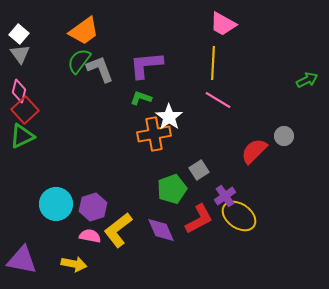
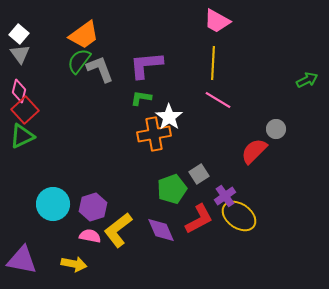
pink trapezoid: moved 6 px left, 3 px up
orange trapezoid: moved 4 px down
green L-shape: rotated 10 degrees counterclockwise
gray circle: moved 8 px left, 7 px up
gray square: moved 4 px down
cyan circle: moved 3 px left
